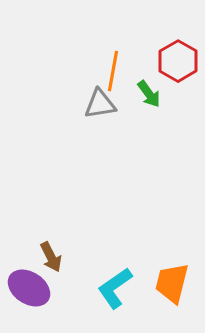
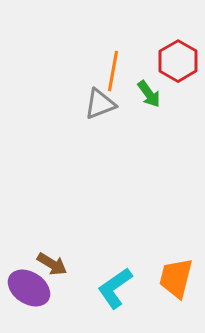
gray triangle: rotated 12 degrees counterclockwise
brown arrow: moved 1 px right, 7 px down; rotated 32 degrees counterclockwise
orange trapezoid: moved 4 px right, 5 px up
